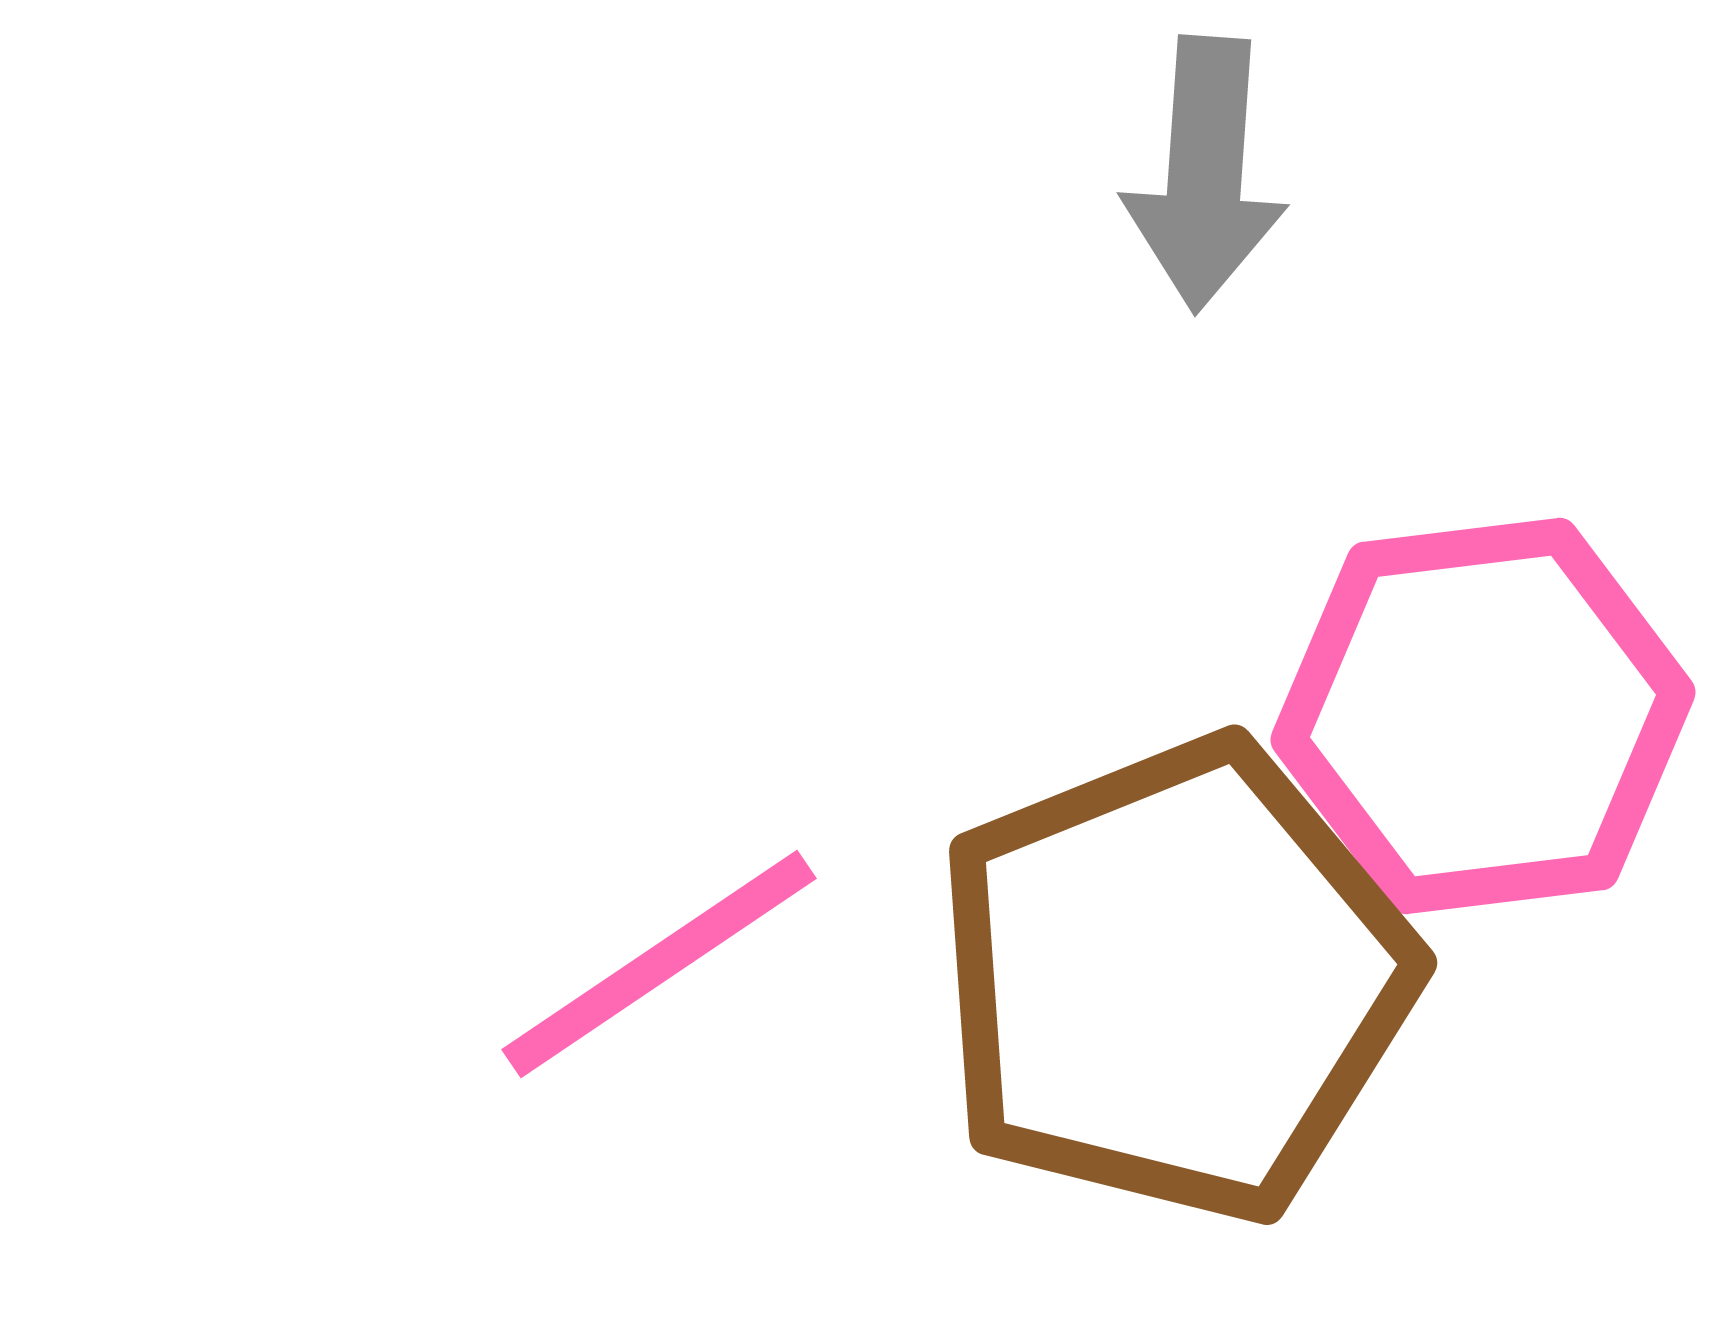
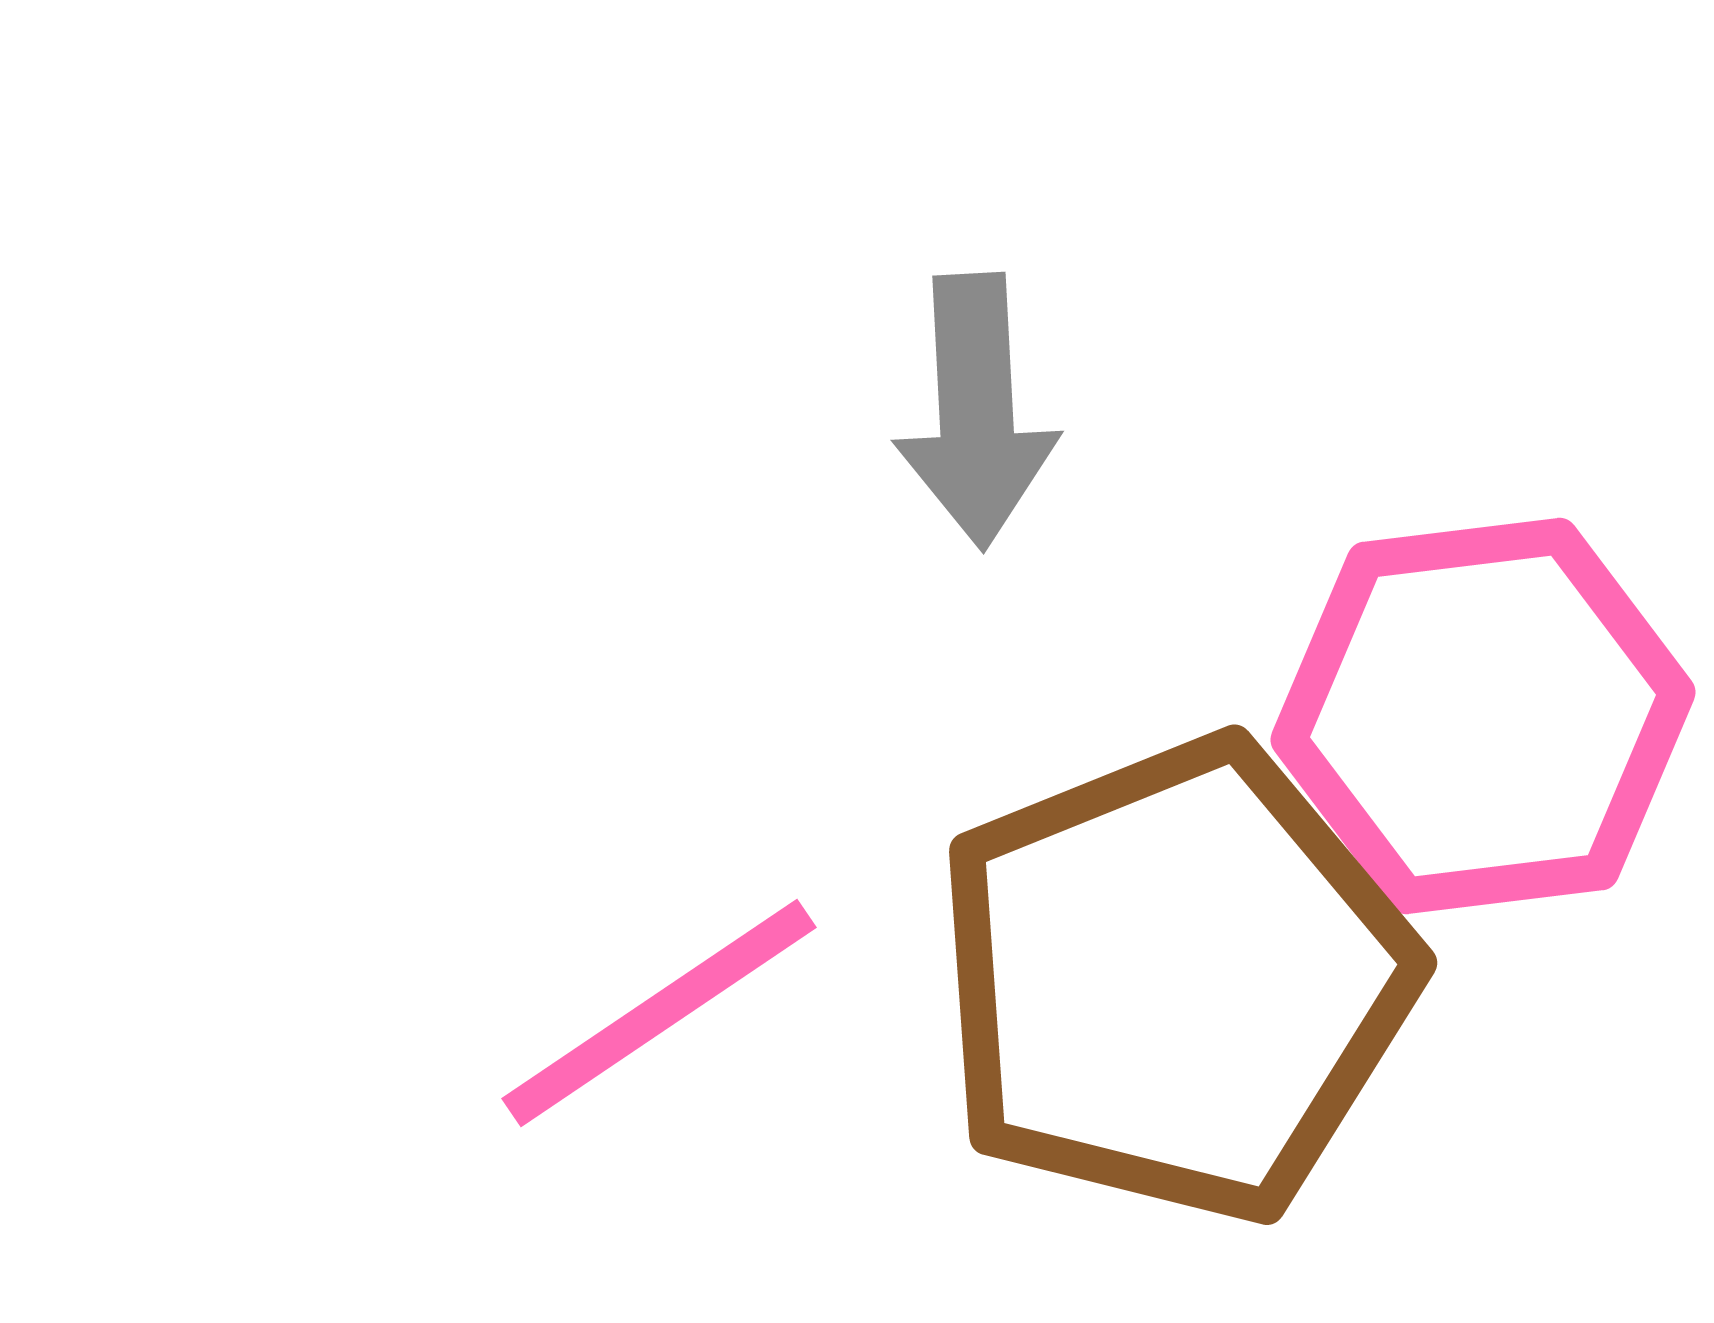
gray arrow: moved 229 px left, 237 px down; rotated 7 degrees counterclockwise
pink line: moved 49 px down
